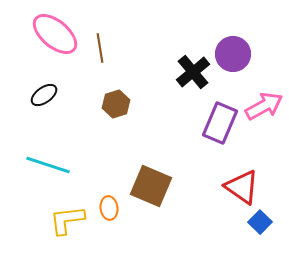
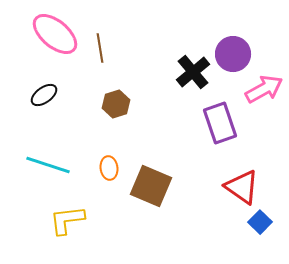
pink arrow: moved 17 px up
purple rectangle: rotated 42 degrees counterclockwise
orange ellipse: moved 40 px up
